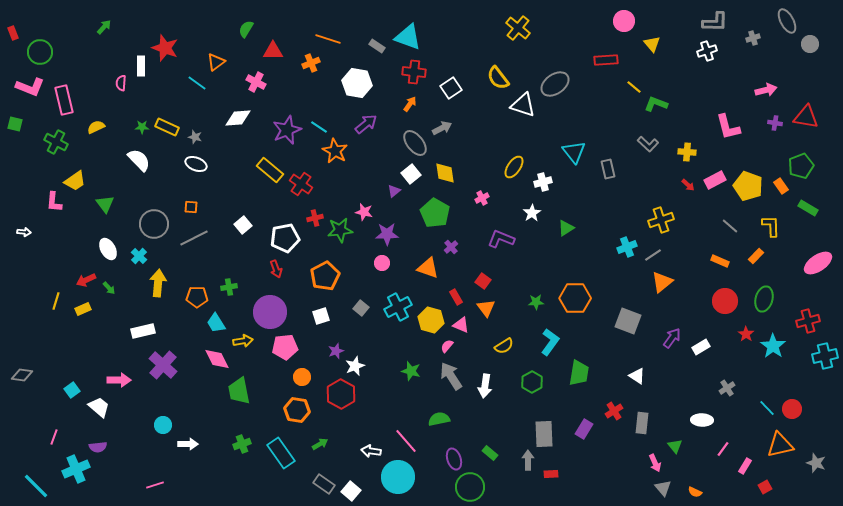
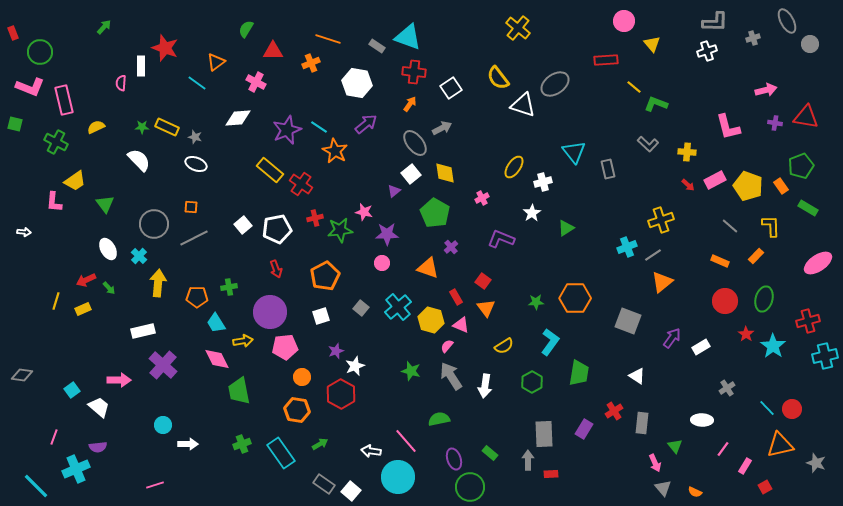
white pentagon at (285, 238): moved 8 px left, 9 px up
cyan cross at (398, 307): rotated 12 degrees counterclockwise
